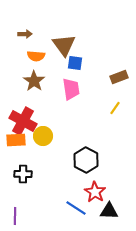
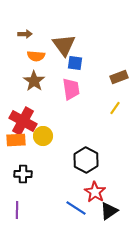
black triangle: rotated 36 degrees counterclockwise
purple line: moved 2 px right, 6 px up
